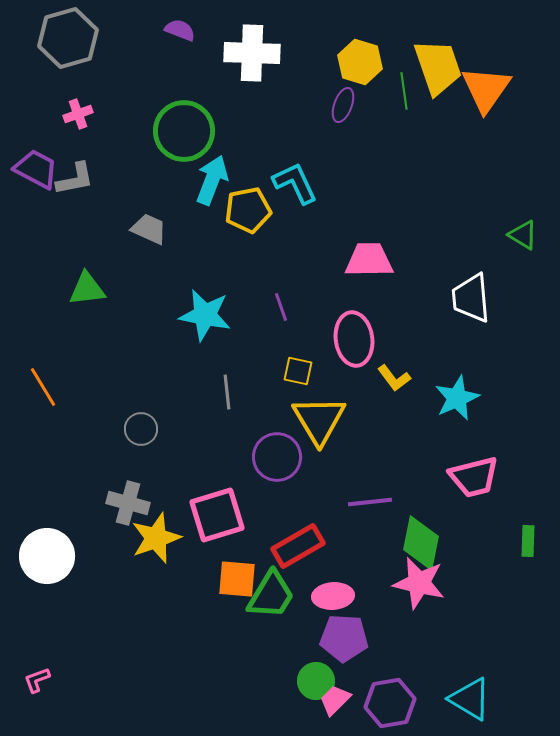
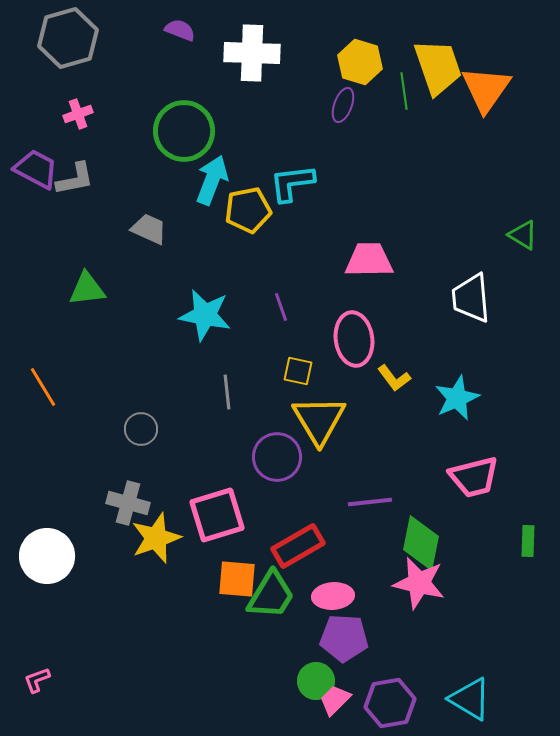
cyan L-shape at (295, 183): moved 3 px left; rotated 72 degrees counterclockwise
